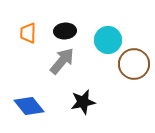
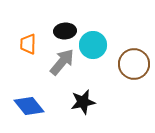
orange trapezoid: moved 11 px down
cyan circle: moved 15 px left, 5 px down
gray arrow: moved 1 px down
